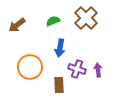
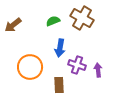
brown cross: moved 4 px left; rotated 15 degrees counterclockwise
brown arrow: moved 4 px left
purple cross: moved 4 px up
